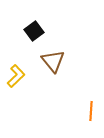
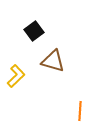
brown triangle: rotated 35 degrees counterclockwise
orange line: moved 11 px left
